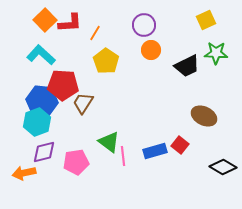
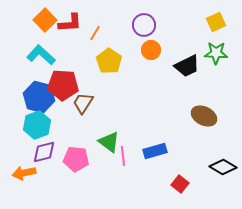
yellow square: moved 10 px right, 2 px down
yellow pentagon: moved 3 px right
blue hexagon: moved 3 px left, 4 px up; rotated 8 degrees clockwise
cyan hexagon: moved 3 px down
red square: moved 39 px down
pink pentagon: moved 3 px up; rotated 15 degrees clockwise
